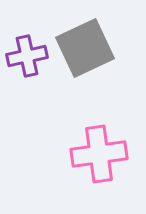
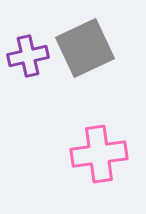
purple cross: moved 1 px right
